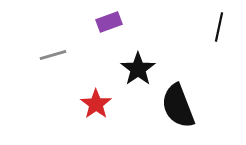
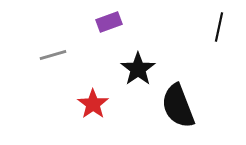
red star: moved 3 px left
